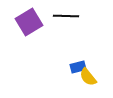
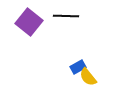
purple square: rotated 20 degrees counterclockwise
blue rectangle: rotated 14 degrees counterclockwise
